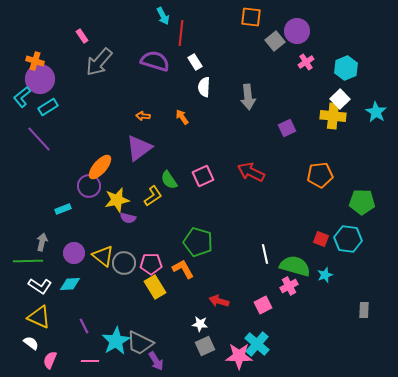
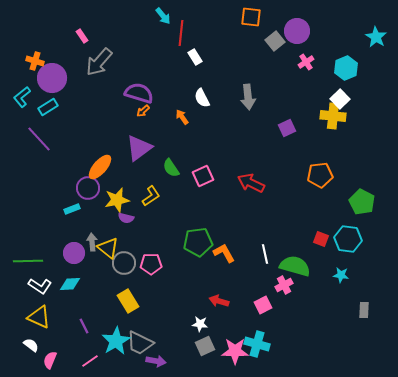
cyan arrow at (163, 16): rotated 12 degrees counterclockwise
purple semicircle at (155, 61): moved 16 px left, 32 px down
white rectangle at (195, 62): moved 5 px up
purple circle at (40, 79): moved 12 px right, 1 px up
white semicircle at (204, 87): moved 2 px left, 11 px down; rotated 30 degrees counterclockwise
cyan star at (376, 112): moved 75 px up
orange arrow at (143, 116): moved 5 px up; rotated 48 degrees counterclockwise
red arrow at (251, 172): moved 11 px down
green semicircle at (169, 180): moved 2 px right, 12 px up
purple circle at (89, 186): moved 1 px left, 2 px down
yellow L-shape at (153, 196): moved 2 px left
green pentagon at (362, 202): rotated 25 degrees clockwise
cyan rectangle at (63, 209): moved 9 px right
purple semicircle at (128, 218): moved 2 px left
gray arrow at (42, 242): moved 50 px right; rotated 18 degrees counterclockwise
green pentagon at (198, 242): rotated 24 degrees counterclockwise
yellow triangle at (103, 256): moved 5 px right, 8 px up
orange L-shape at (183, 269): moved 41 px right, 16 px up
cyan star at (325, 275): moved 16 px right; rotated 28 degrees clockwise
pink cross at (289, 286): moved 5 px left, 1 px up
yellow rectangle at (155, 287): moved 27 px left, 14 px down
white semicircle at (31, 343): moved 2 px down
cyan cross at (257, 344): rotated 25 degrees counterclockwise
pink star at (239, 356): moved 4 px left, 5 px up
pink line at (90, 361): rotated 36 degrees counterclockwise
purple arrow at (156, 361): rotated 48 degrees counterclockwise
